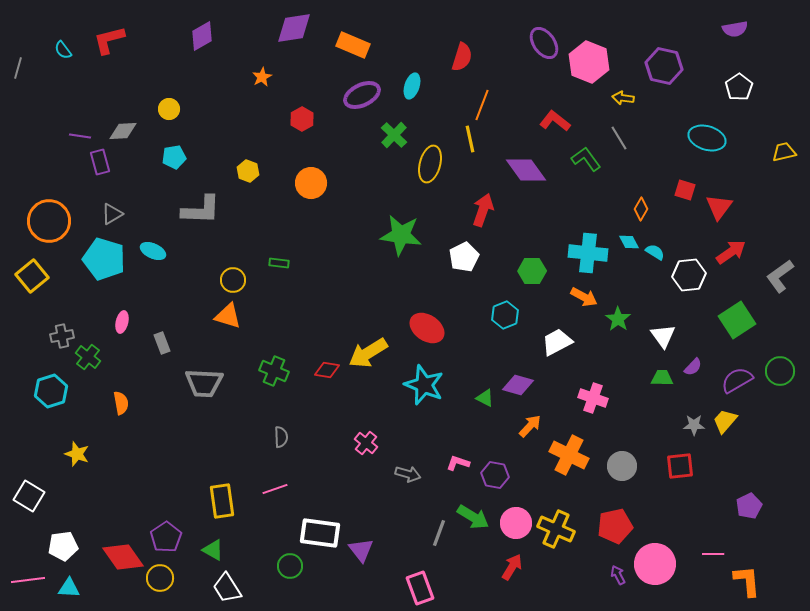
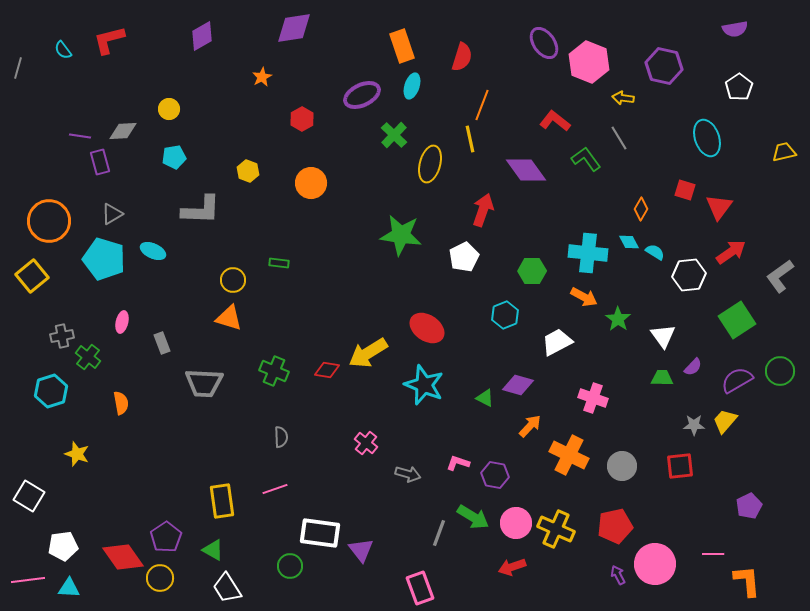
orange rectangle at (353, 45): moved 49 px right, 1 px down; rotated 48 degrees clockwise
cyan ellipse at (707, 138): rotated 54 degrees clockwise
orange triangle at (228, 316): moved 1 px right, 2 px down
red arrow at (512, 567): rotated 140 degrees counterclockwise
